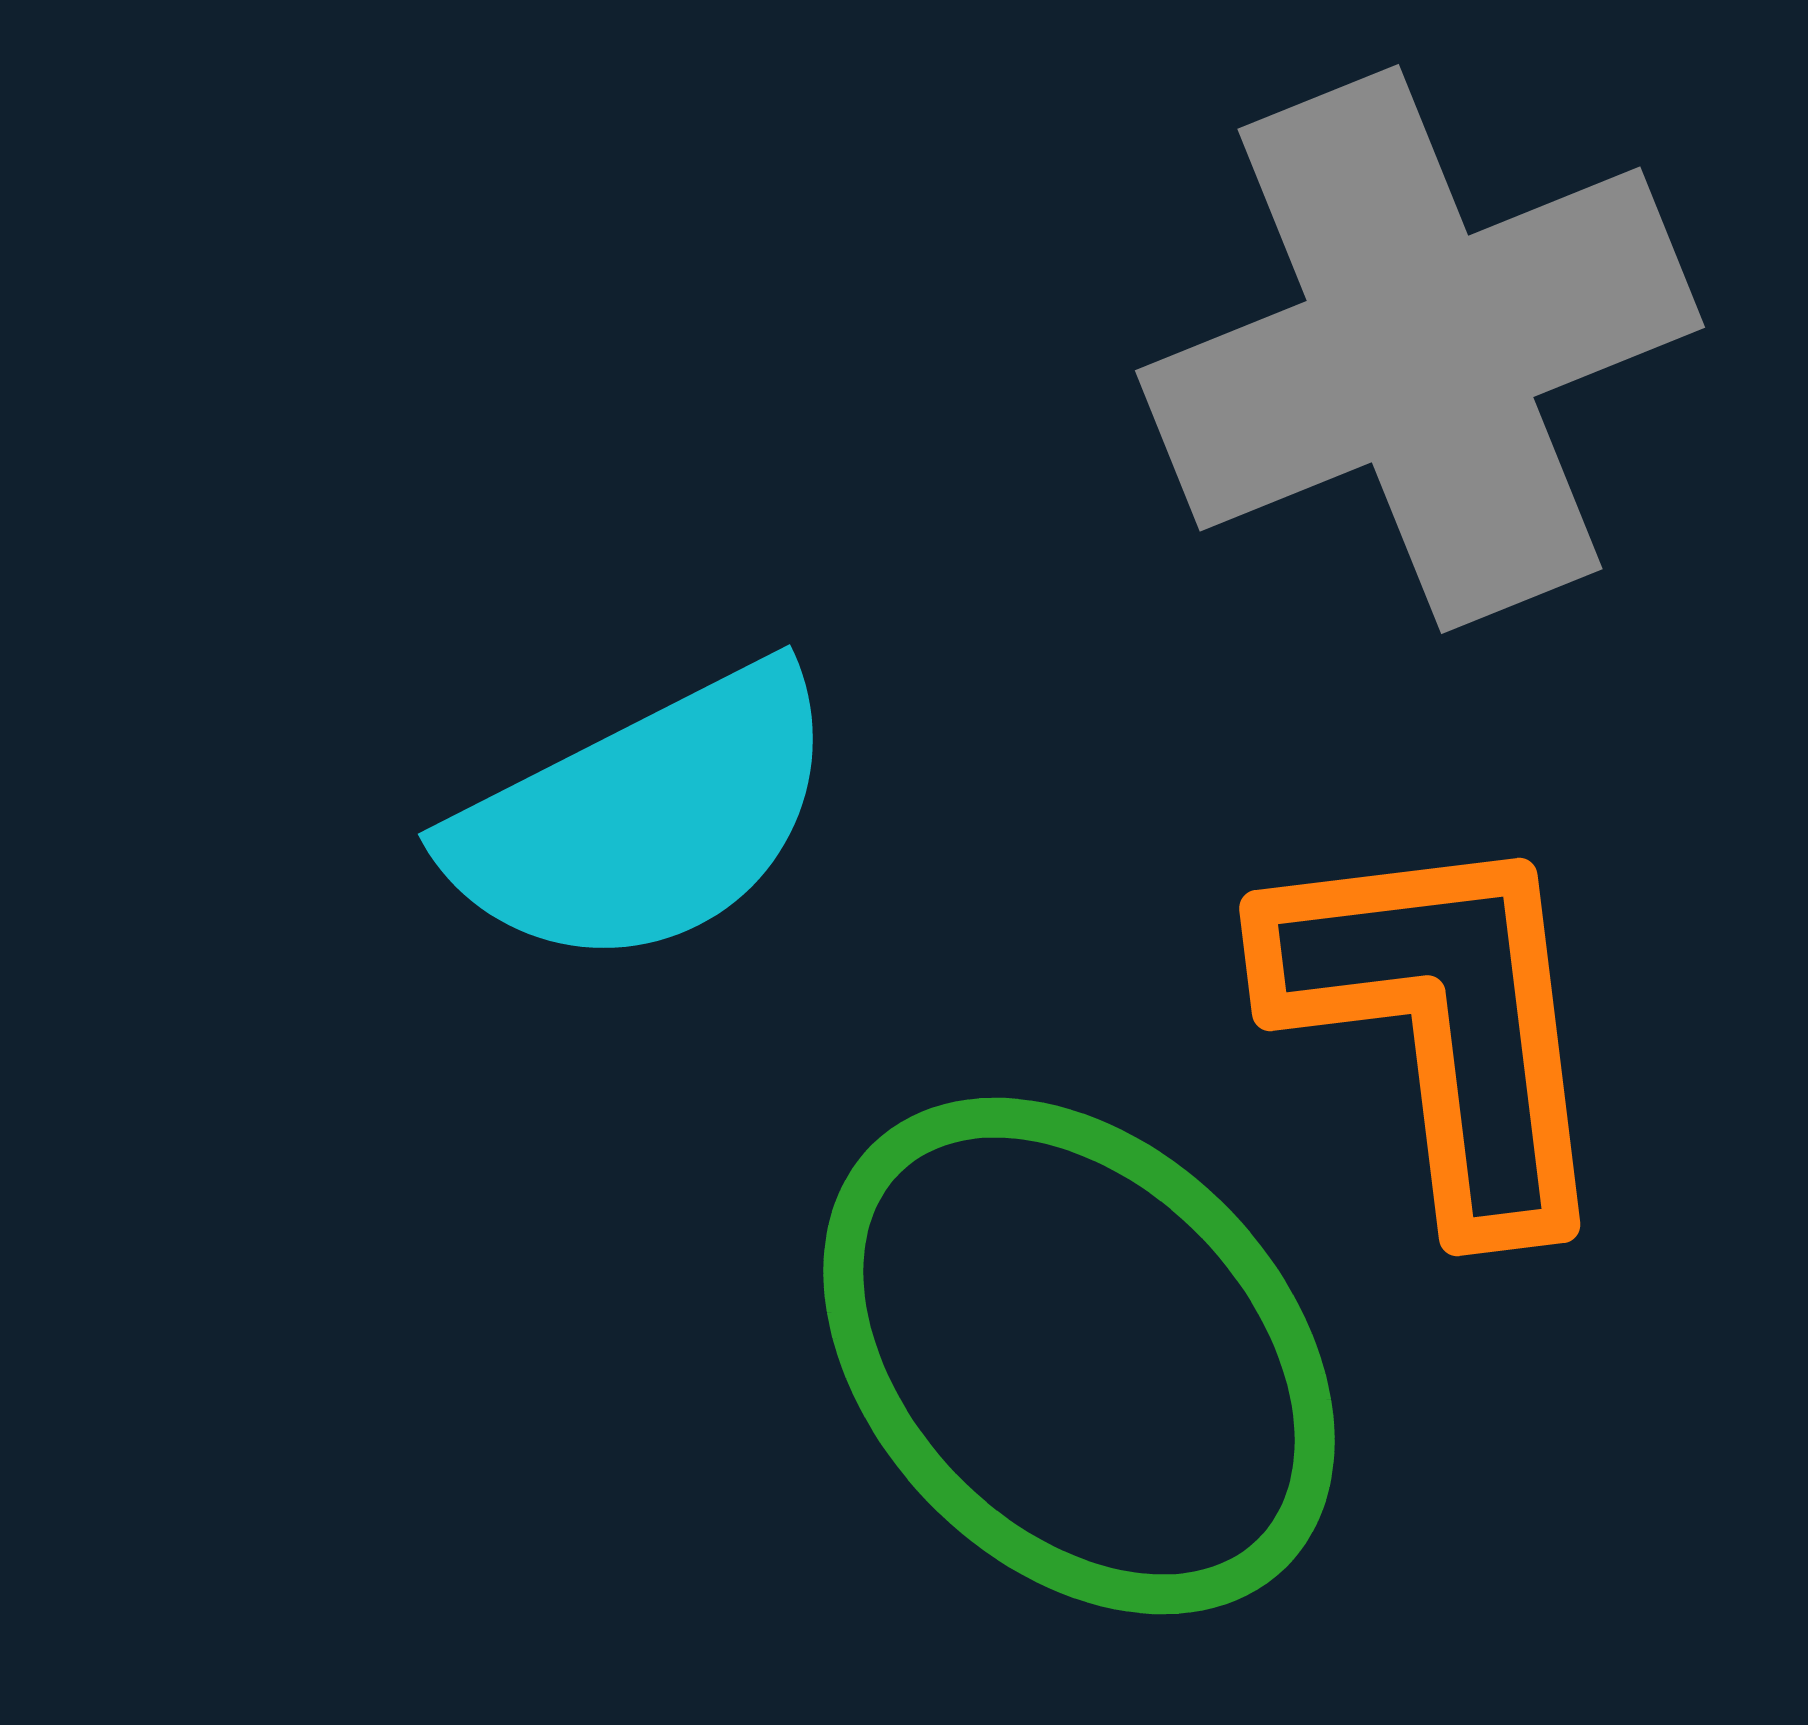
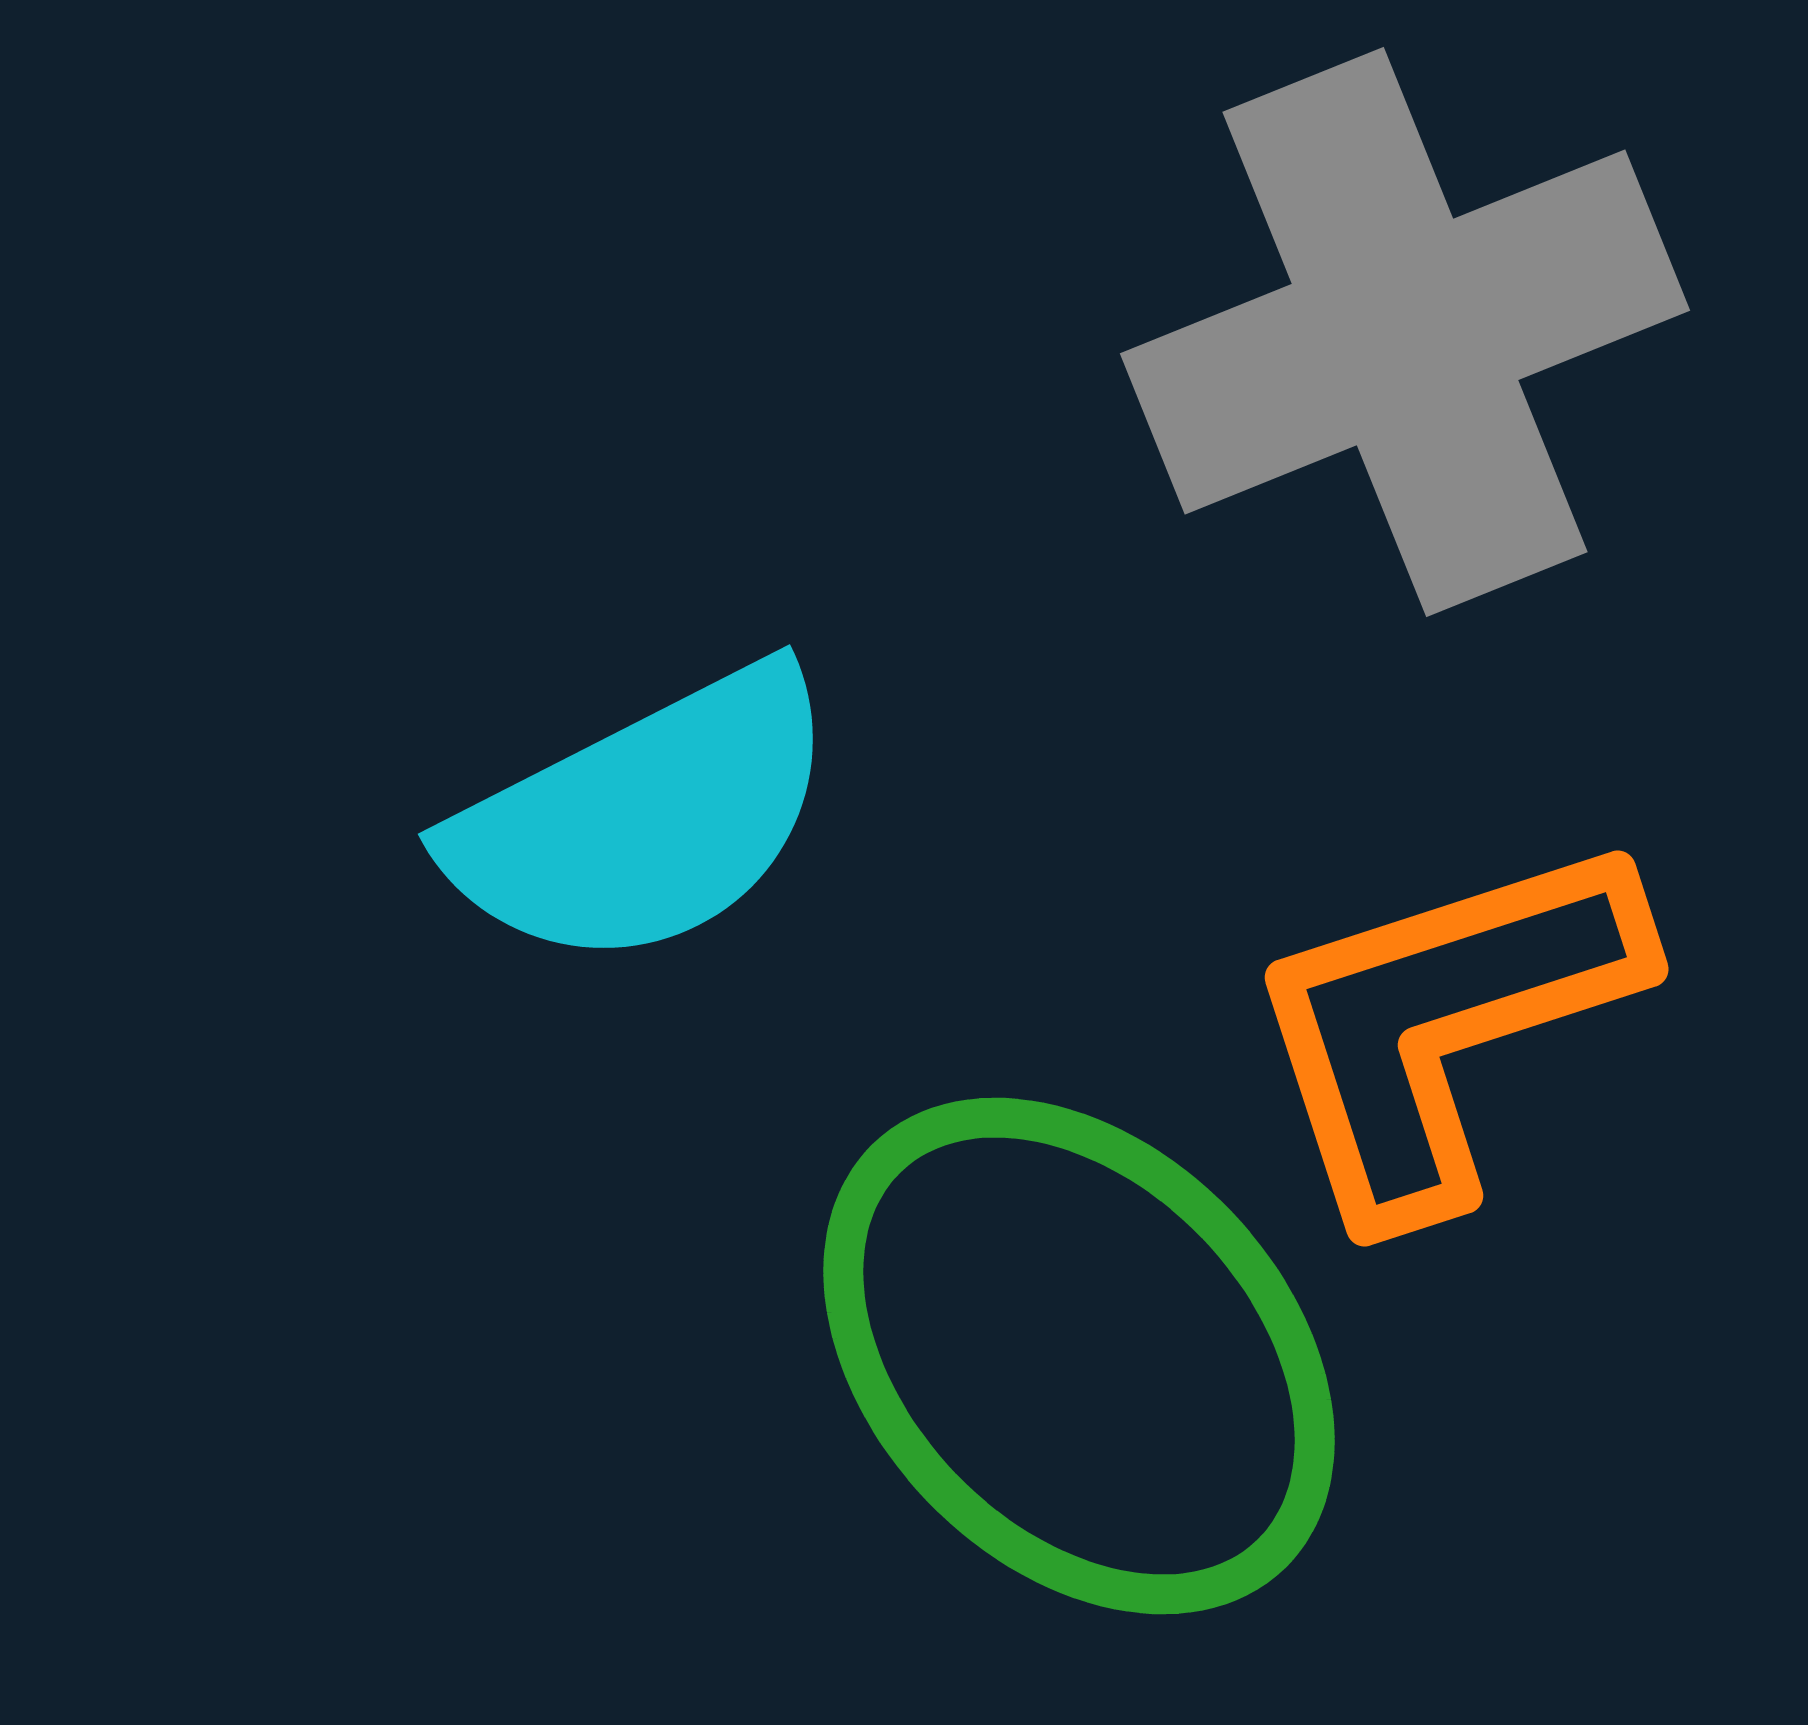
gray cross: moved 15 px left, 17 px up
orange L-shape: rotated 101 degrees counterclockwise
